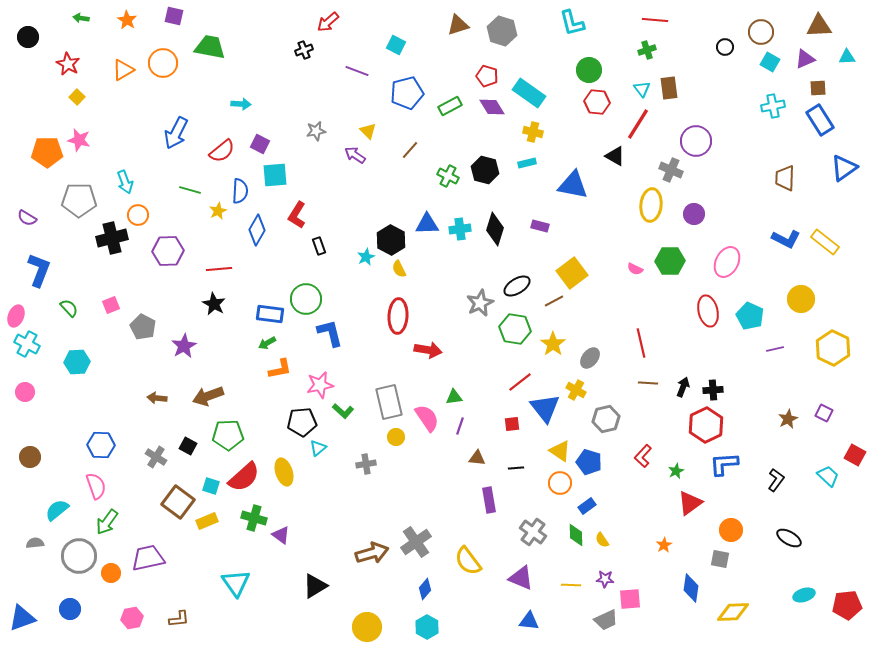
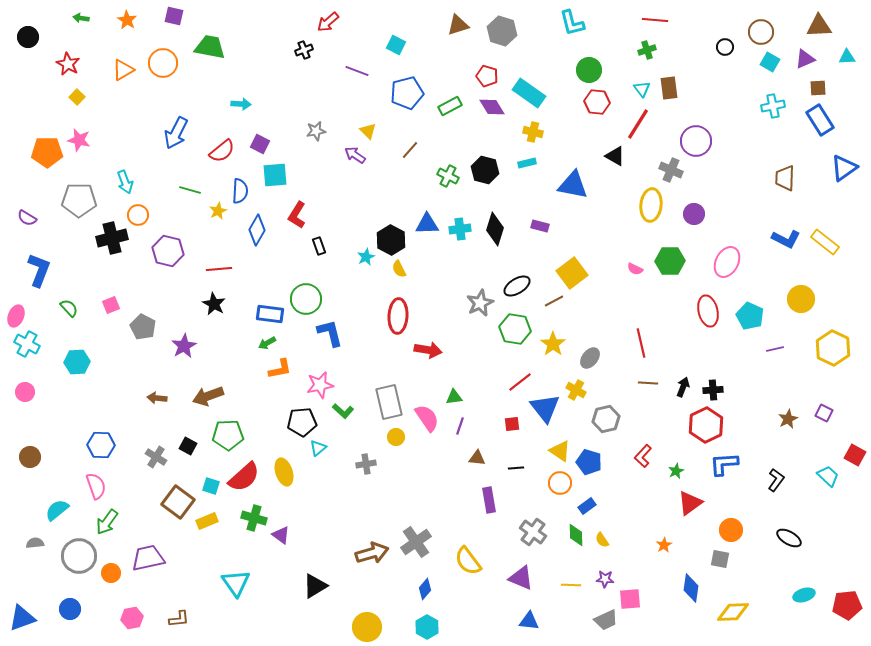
purple hexagon at (168, 251): rotated 16 degrees clockwise
